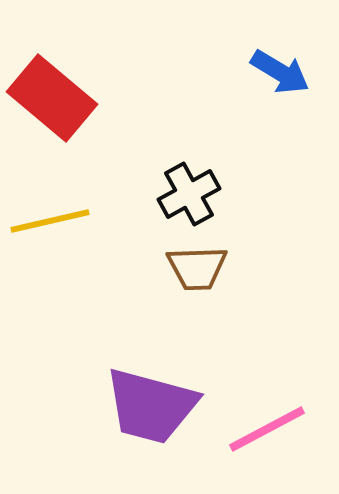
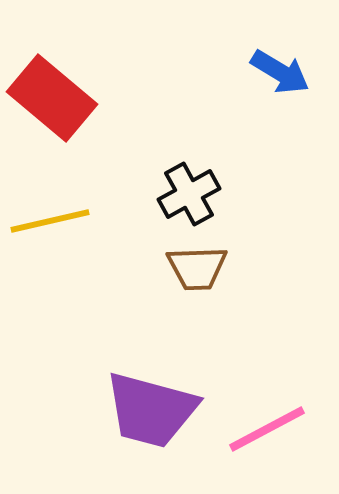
purple trapezoid: moved 4 px down
